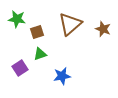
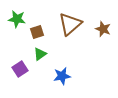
green triangle: rotated 16 degrees counterclockwise
purple square: moved 1 px down
